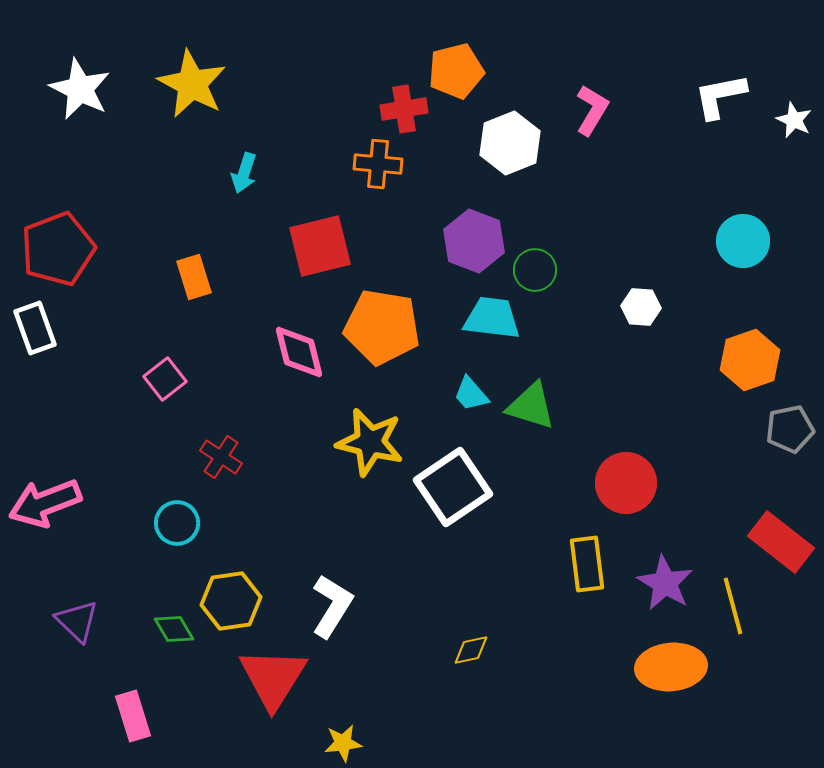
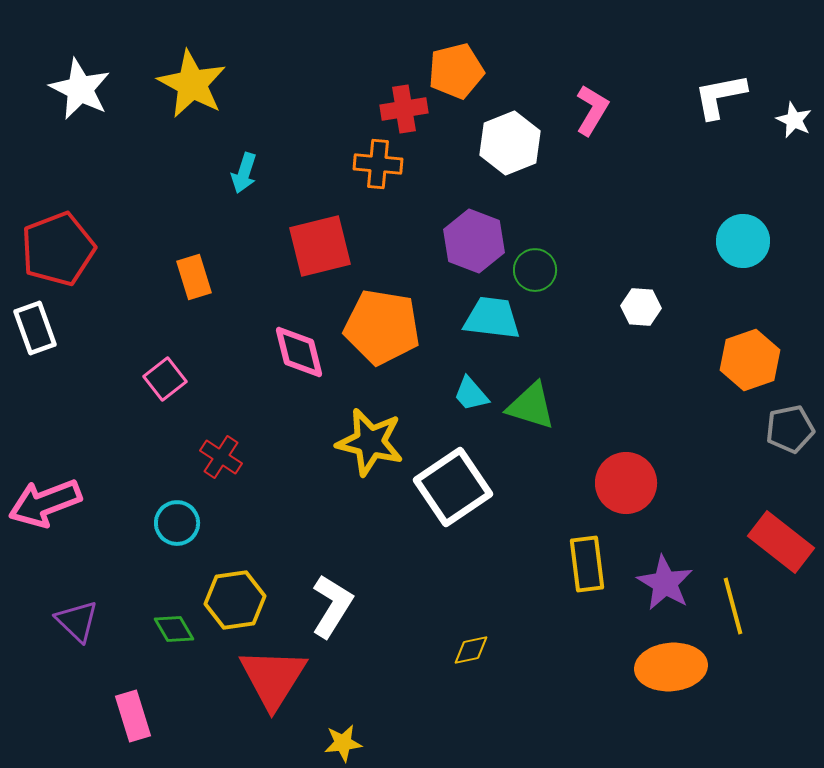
yellow hexagon at (231, 601): moved 4 px right, 1 px up
